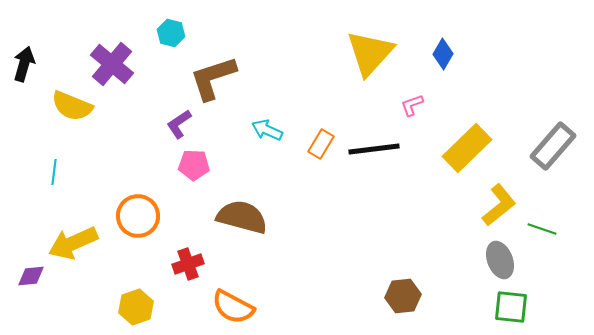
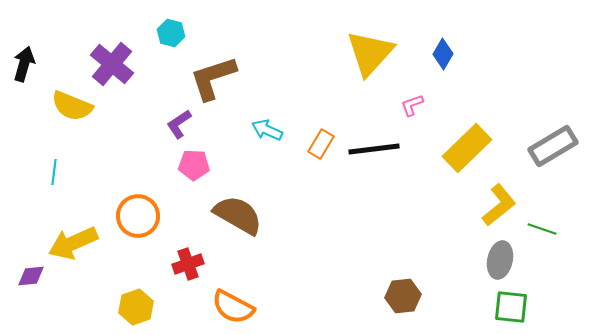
gray rectangle: rotated 18 degrees clockwise
brown semicircle: moved 4 px left, 2 px up; rotated 15 degrees clockwise
gray ellipse: rotated 33 degrees clockwise
